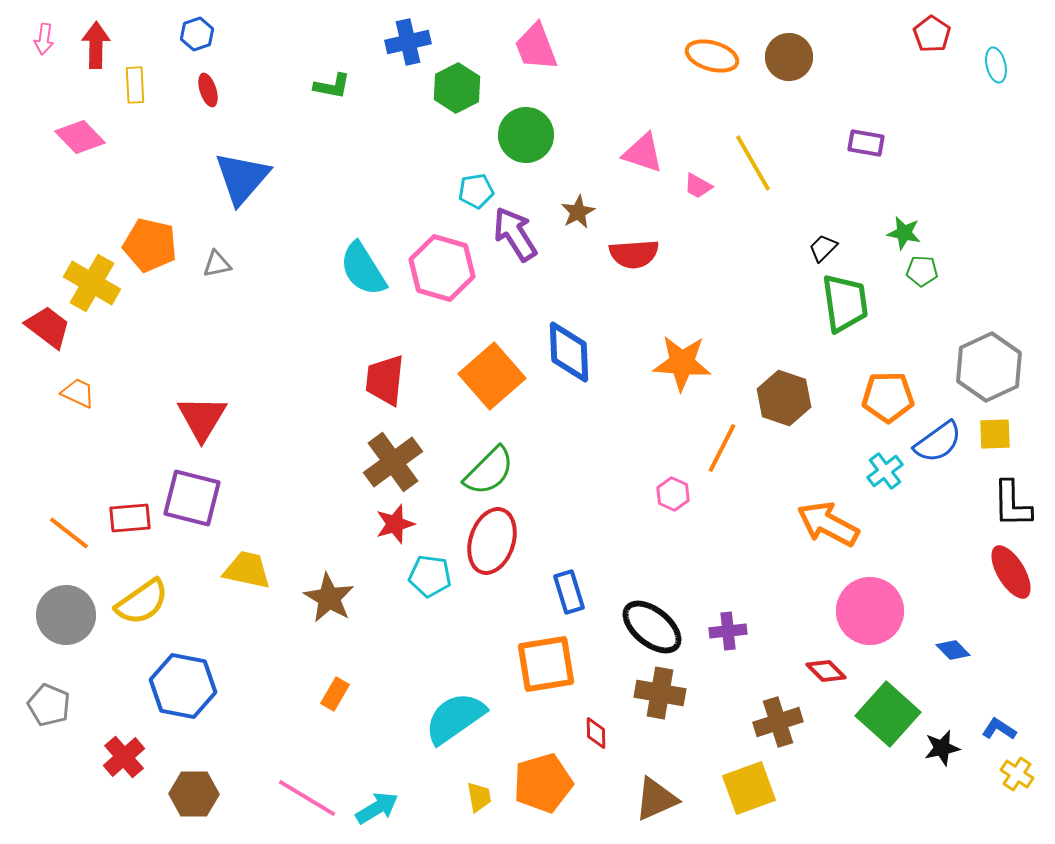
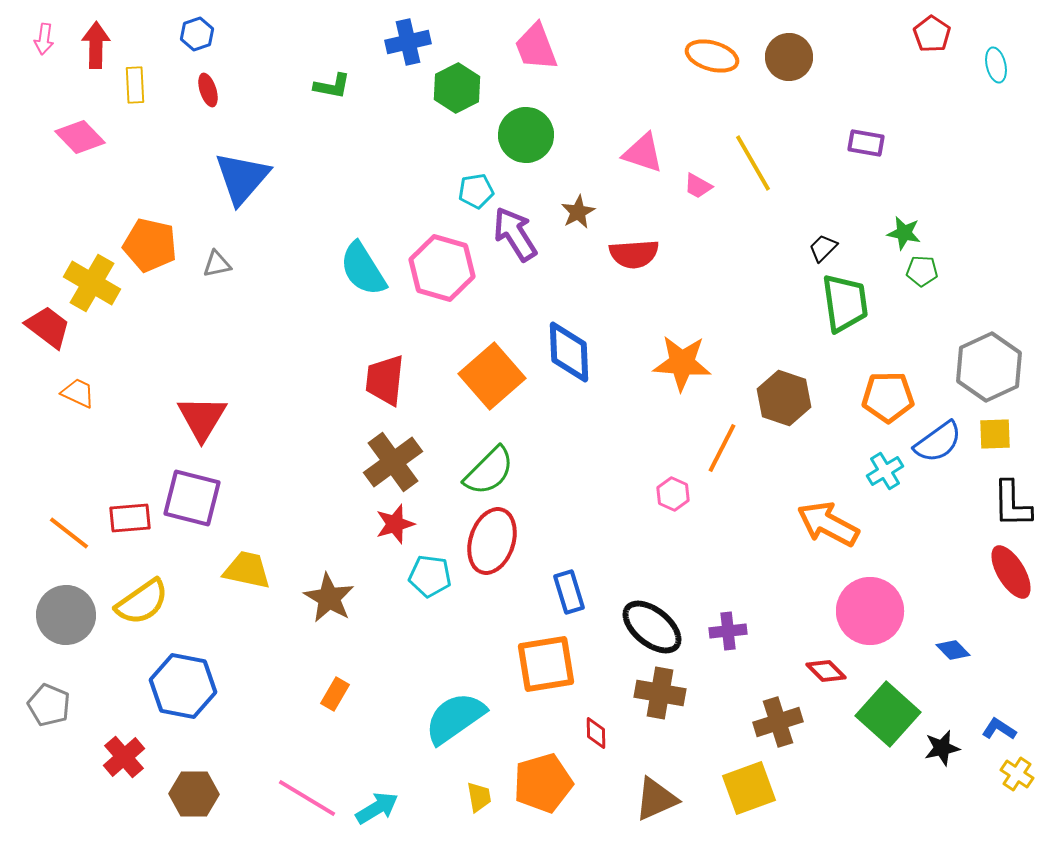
cyan cross at (885, 471): rotated 6 degrees clockwise
